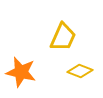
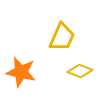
yellow trapezoid: moved 1 px left
